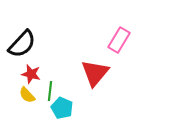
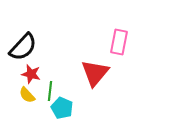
pink rectangle: moved 2 px down; rotated 20 degrees counterclockwise
black semicircle: moved 1 px right, 3 px down
